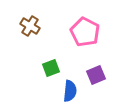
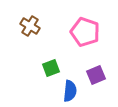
pink pentagon: rotated 8 degrees counterclockwise
